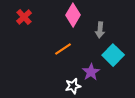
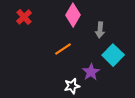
white star: moved 1 px left
